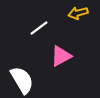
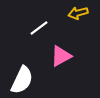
white semicircle: rotated 56 degrees clockwise
